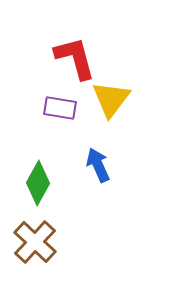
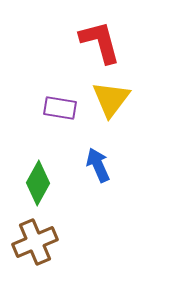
red L-shape: moved 25 px right, 16 px up
brown cross: rotated 24 degrees clockwise
